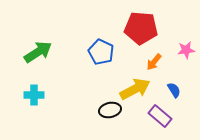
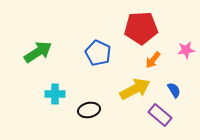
red pentagon: rotated 8 degrees counterclockwise
blue pentagon: moved 3 px left, 1 px down
orange arrow: moved 1 px left, 2 px up
cyan cross: moved 21 px right, 1 px up
black ellipse: moved 21 px left
purple rectangle: moved 1 px up
